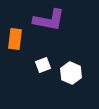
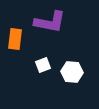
purple L-shape: moved 1 px right, 2 px down
white hexagon: moved 1 px right, 1 px up; rotated 20 degrees counterclockwise
